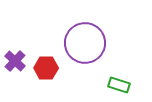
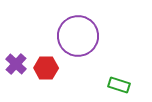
purple circle: moved 7 px left, 7 px up
purple cross: moved 1 px right, 3 px down
